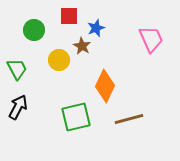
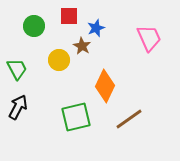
green circle: moved 4 px up
pink trapezoid: moved 2 px left, 1 px up
brown line: rotated 20 degrees counterclockwise
